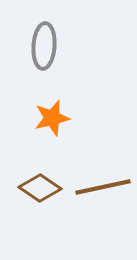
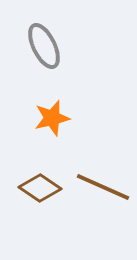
gray ellipse: rotated 30 degrees counterclockwise
brown line: rotated 36 degrees clockwise
